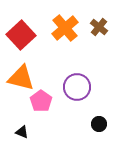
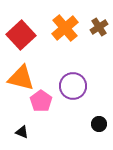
brown cross: rotated 18 degrees clockwise
purple circle: moved 4 px left, 1 px up
